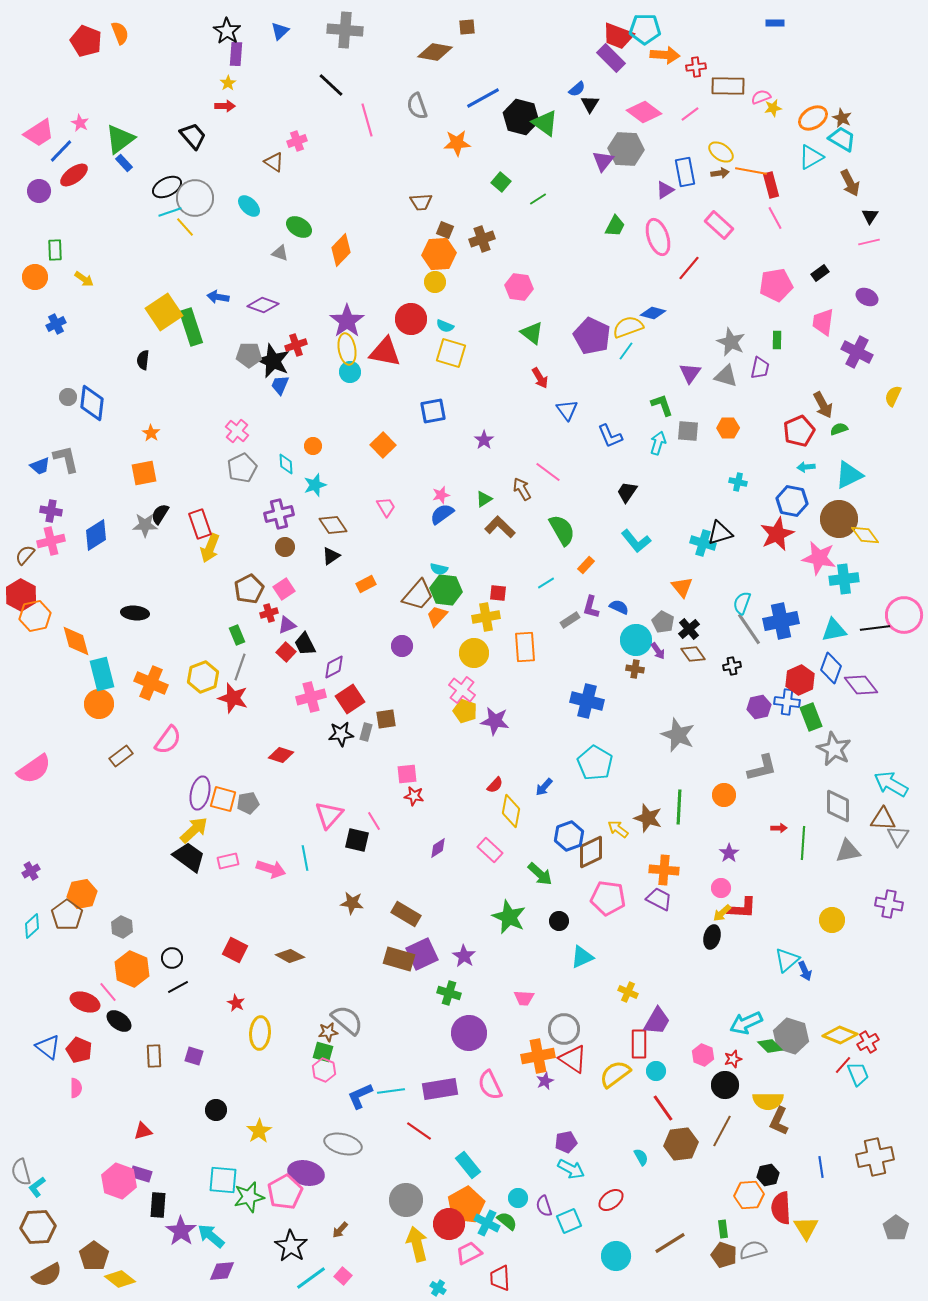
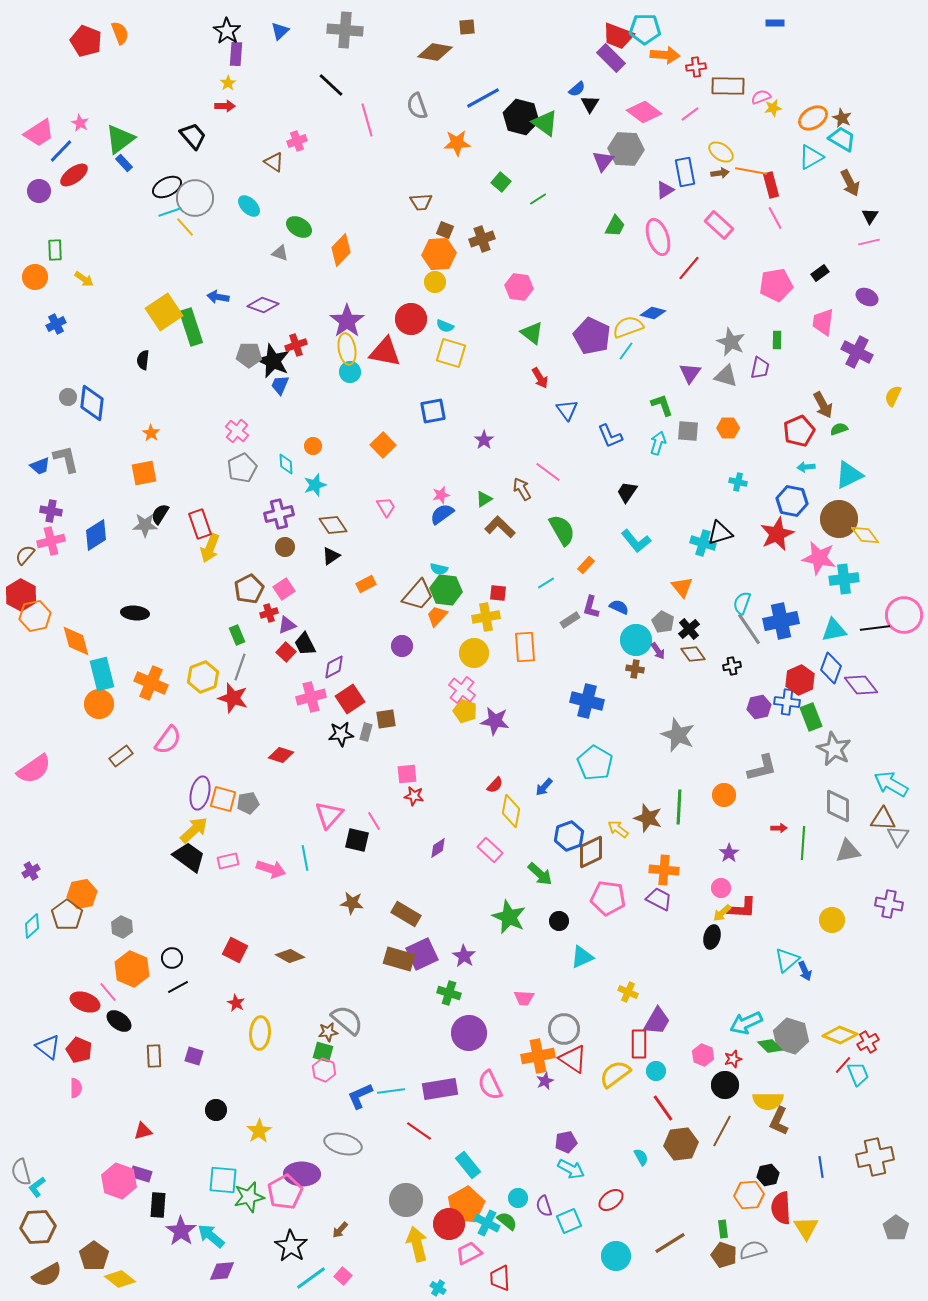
purple ellipse at (306, 1173): moved 4 px left, 1 px down; rotated 12 degrees counterclockwise
